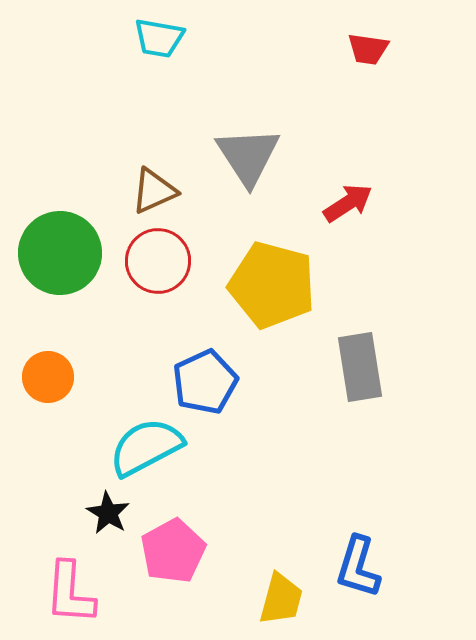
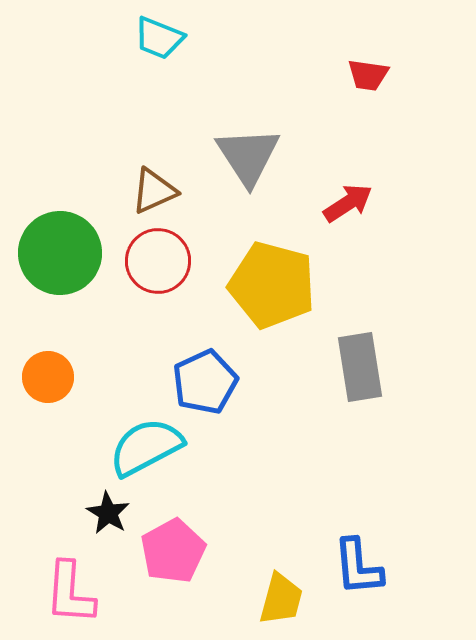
cyan trapezoid: rotated 12 degrees clockwise
red trapezoid: moved 26 px down
blue L-shape: rotated 22 degrees counterclockwise
